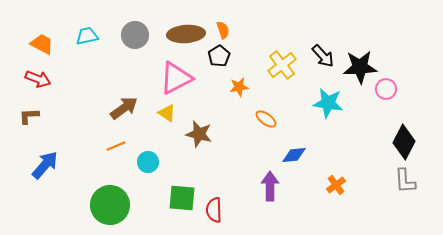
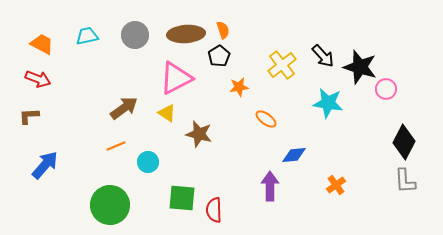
black star: rotated 20 degrees clockwise
